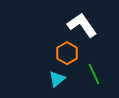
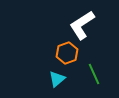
white L-shape: rotated 88 degrees counterclockwise
orange hexagon: rotated 10 degrees clockwise
